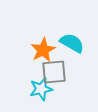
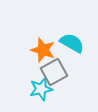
orange star: rotated 25 degrees counterclockwise
gray square: rotated 24 degrees counterclockwise
